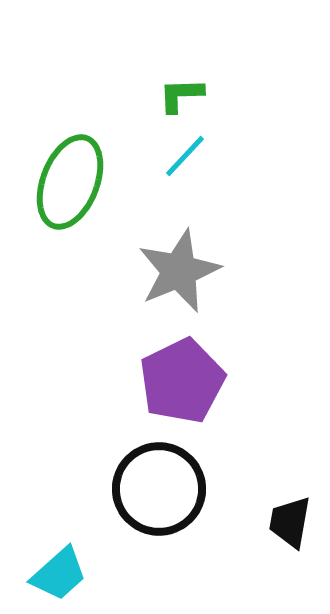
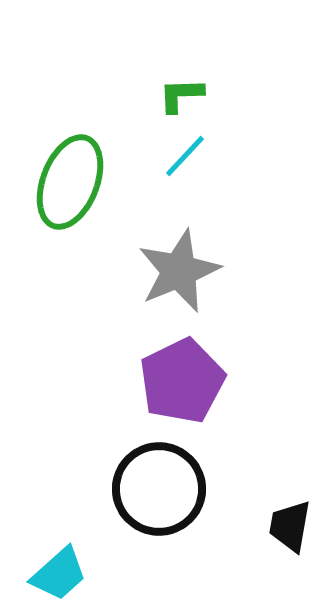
black trapezoid: moved 4 px down
